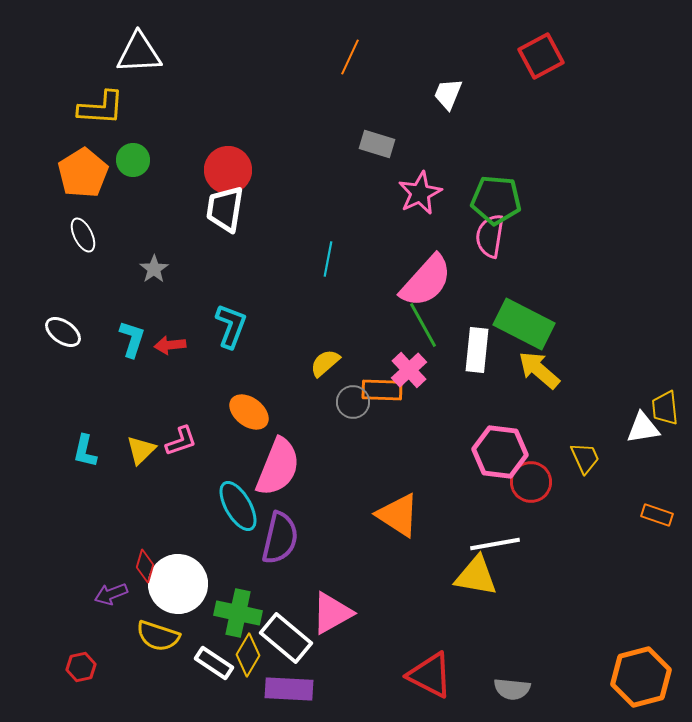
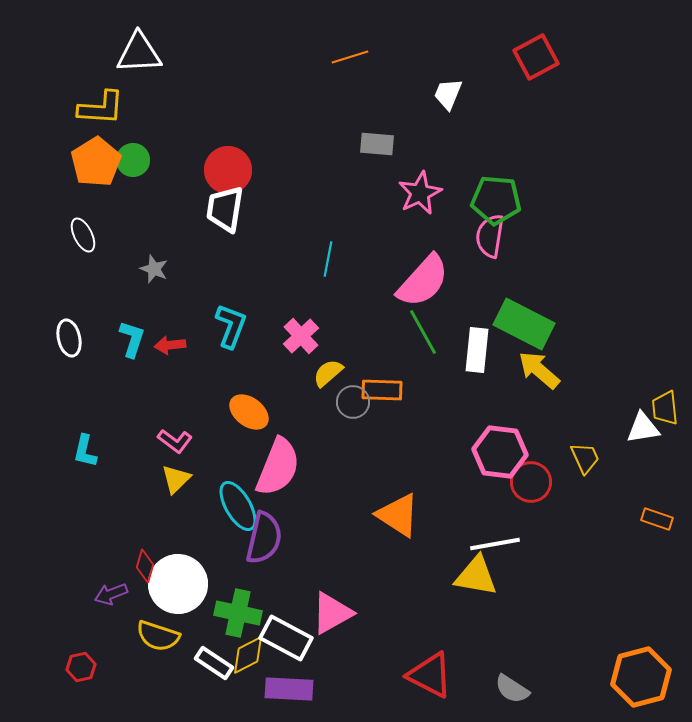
red square at (541, 56): moved 5 px left, 1 px down
orange line at (350, 57): rotated 48 degrees clockwise
gray rectangle at (377, 144): rotated 12 degrees counterclockwise
orange pentagon at (83, 173): moved 13 px right, 11 px up
gray star at (154, 269): rotated 16 degrees counterclockwise
pink semicircle at (426, 281): moved 3 px left
green line at (423, 325): moved 7 px down
white ellipse at (63, 332): moved 6 px right, 6 px down; rotated 42 degrees clockwise
yellow semicircle at (325, 363): moved 3 px right, 10 px down
pink cross at (409, 370): moved 108 px left, 34 px up
pink L-shape at (181, 441): moved 6 px left; rotated 56 degrees clockwise
yellow triangle at (141, 450): moved 35 px right, 29 px down
orange rectangle at (657, 515): moved 4 px down
purple semicircle at (280, 538): moved 16 px left
white rectangle at (286, 638): rotated 12 degrees counterclockwise
yellow diamond at (248, 655): rotated 33 degrees clockwise
gray semicircle at (512, 689): rotated 27 degrees clockwise
